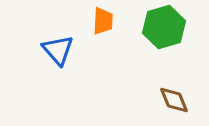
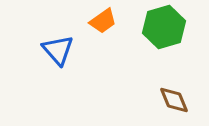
orange trapezoid: rotated 52 degrees clockwise
